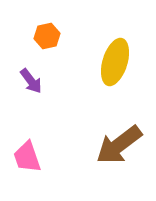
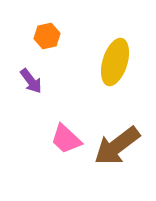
brown arrow: moved 2 px left, 1 px down
pink trapezoid: moved 39 px right, 18 px up; rotated 28 degrees counterclockwise
